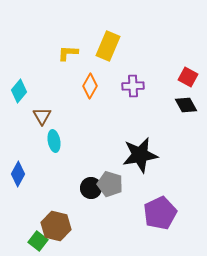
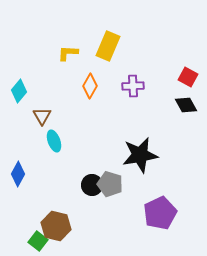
cyan ellipse: rotated 10 degrees counterclockwise
black circle: moved 1 px right, 3 px up
